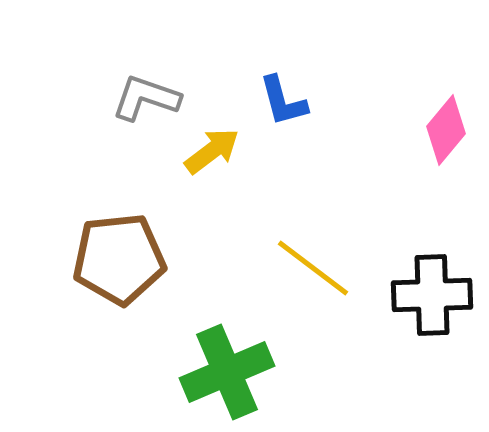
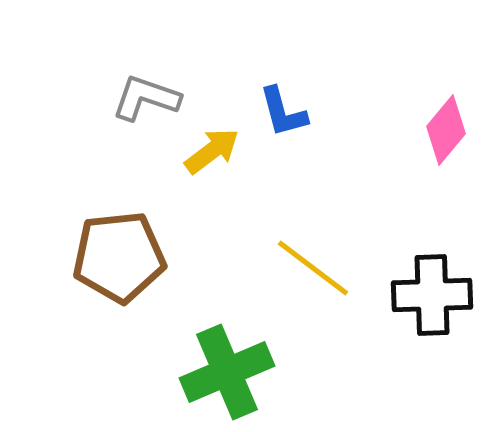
blue L-shape: moved 11 px down
brown pentagon: moved 2 px up
